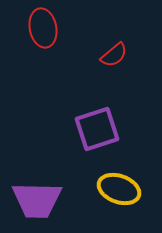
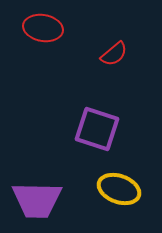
red ellipse: rotated 69 degrees counterclockwise
red semicircle: moved 1 px up
purple square: rotated 36 degrees clockwise
